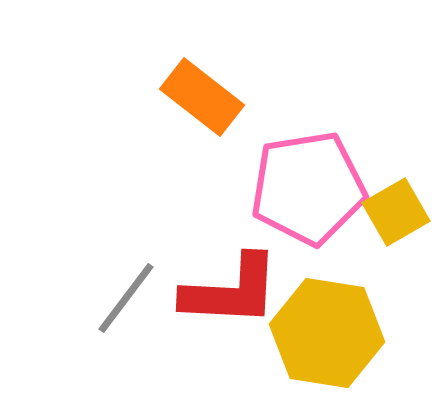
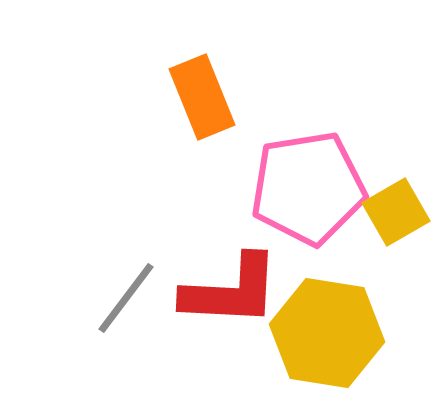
orange rectangle: rotated 30 degrees clockwise
